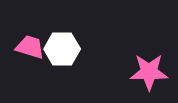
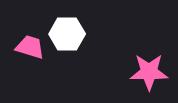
white hexagon: moved 5 px right, 15 px up
